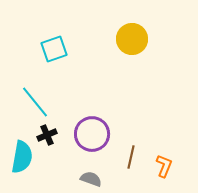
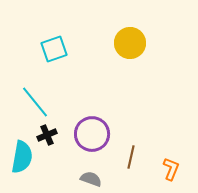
yellow circle: moved 2 px left, 4 px down
orange L-shape: moved 7 px right, 3 px down
